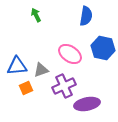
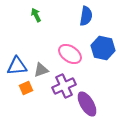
purple ellipse: rotated 70 degrees clockwise
